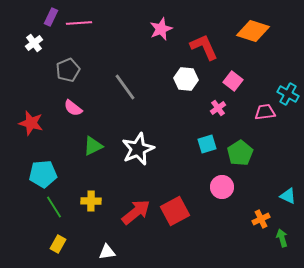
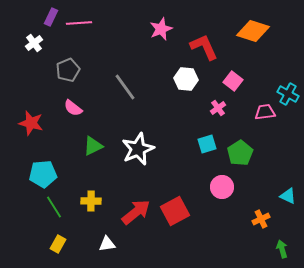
green arrow: moved 11 px down
white triangle: moved 8 px up
